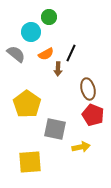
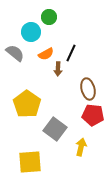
gray semicircle: moved 1 px left, 1 px up
red pentagon: rotated 15 degrees counterclockwise
gray square: rotated 25 degrees clockwise
yellow arrow: rotated 66 degrees counterclockwise
